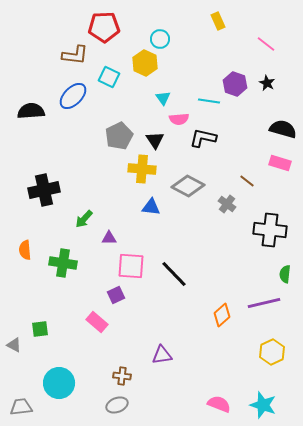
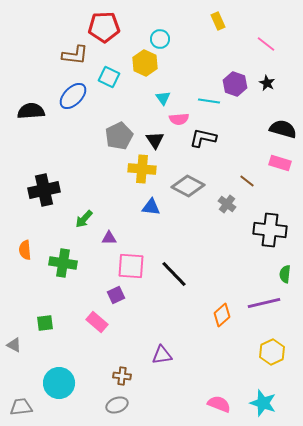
green square at (40, 329): moved 5 px right, 6 px up
cyan star at (263, 405): moved 2 px up
